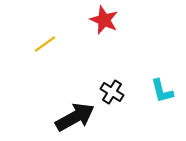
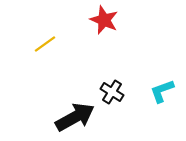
cyan L-shape: rotated 84 degrees clockwise
